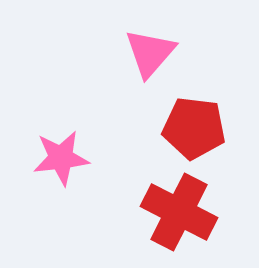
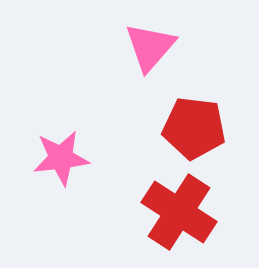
pink triangle: moved 6 px up
red cross: rotated 6 degrees clockwise
